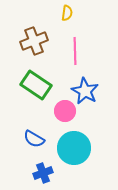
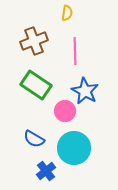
blue cross: moved 3 px right, 2 px up; rotated 18 degrees counterclockwise
